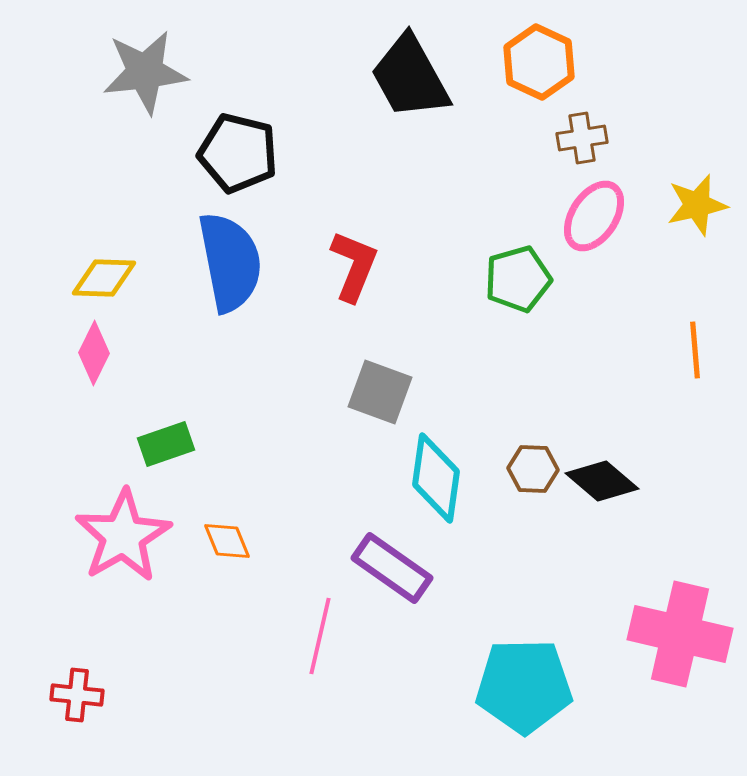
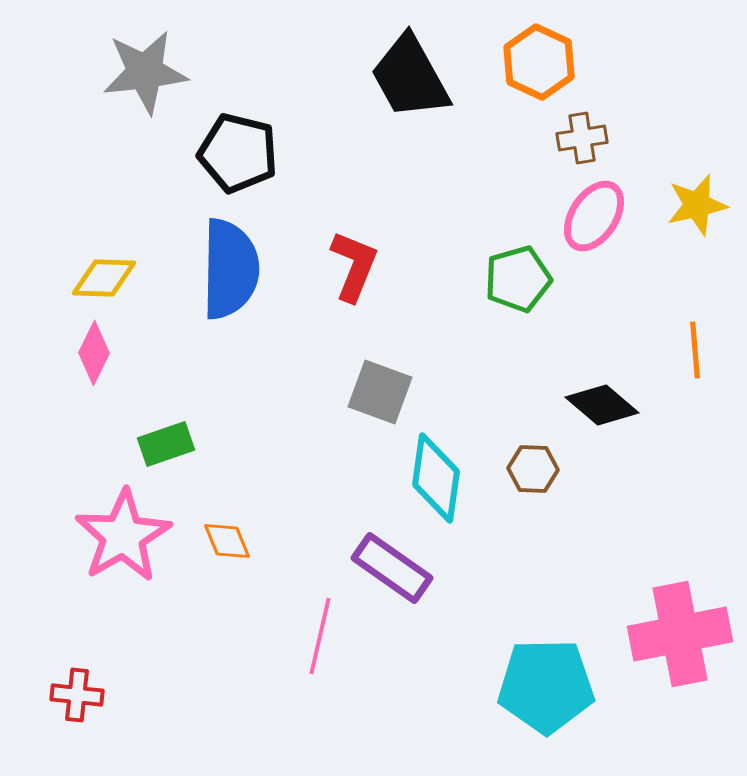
blue semicircle: moved 7 px down; rotated 12 degrees clockwise
black diamond: moved 76 px up
pink cross: rotated 24 degrees counterclockwise
cyan pentagon: moved 22 px right
